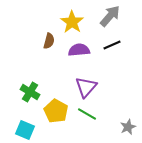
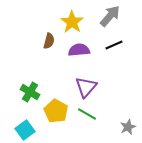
black line: moved 2 px right
cyan square: rotated 30 degrees clockwise
